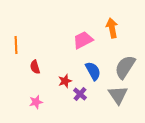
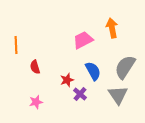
red star: moved 2 px right, 1 px up
